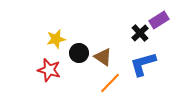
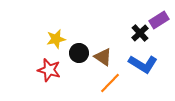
blue L-shape: rotated 132 degrees counterclockwise
